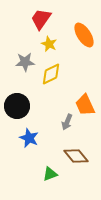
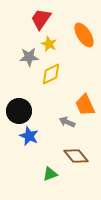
gray star: moved 4 px right, 5 px up
black circle: moved 2 px right, 5 px down
gray arrow: rotated 91 degrees clockwise
blue star: moved 2 px up
